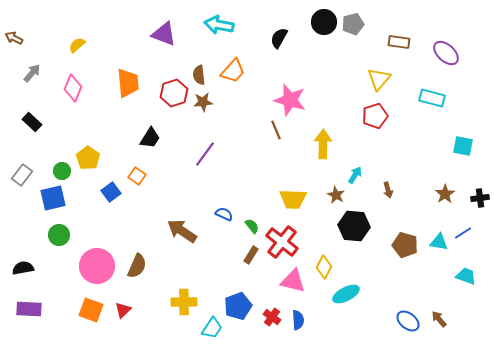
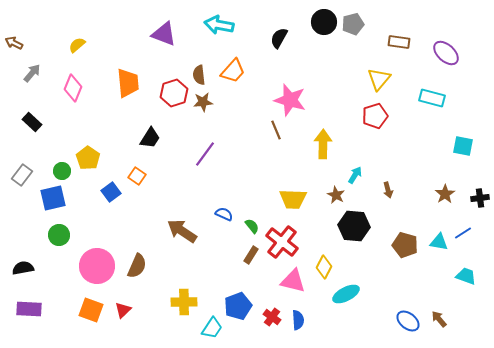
brown arrow at (14, 38): moved 5 px down
